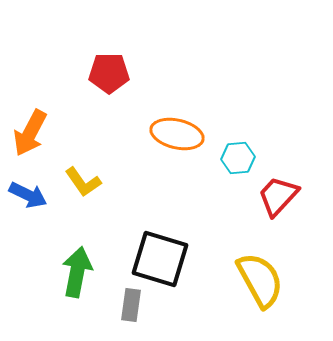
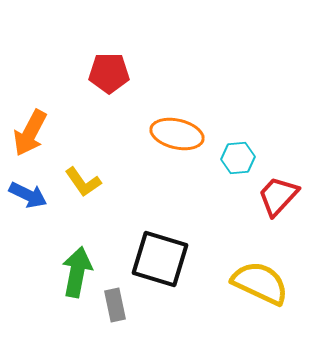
yellow semicircle: moved 3 px down; rotated 36 degrees counterclockwise
gray rectangle: moved 16 px left; rotated 20 degrees counterclockwise
